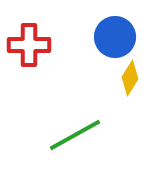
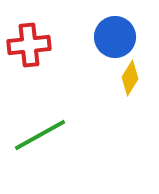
red cross: rotated 6 degrees counterclockwise
green line: moved 35 px left
